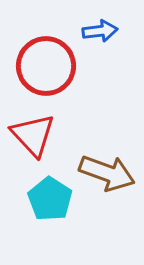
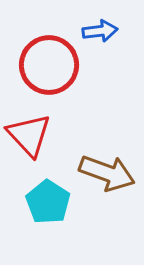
red circle: moved 3 px right, 1 px up
red triangle: moved 4 px left
cyan pentagon: moved 2 px left, 3 px down
